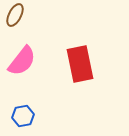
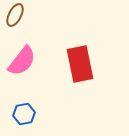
blue hexagon: moved 1 px right, 2 px up
